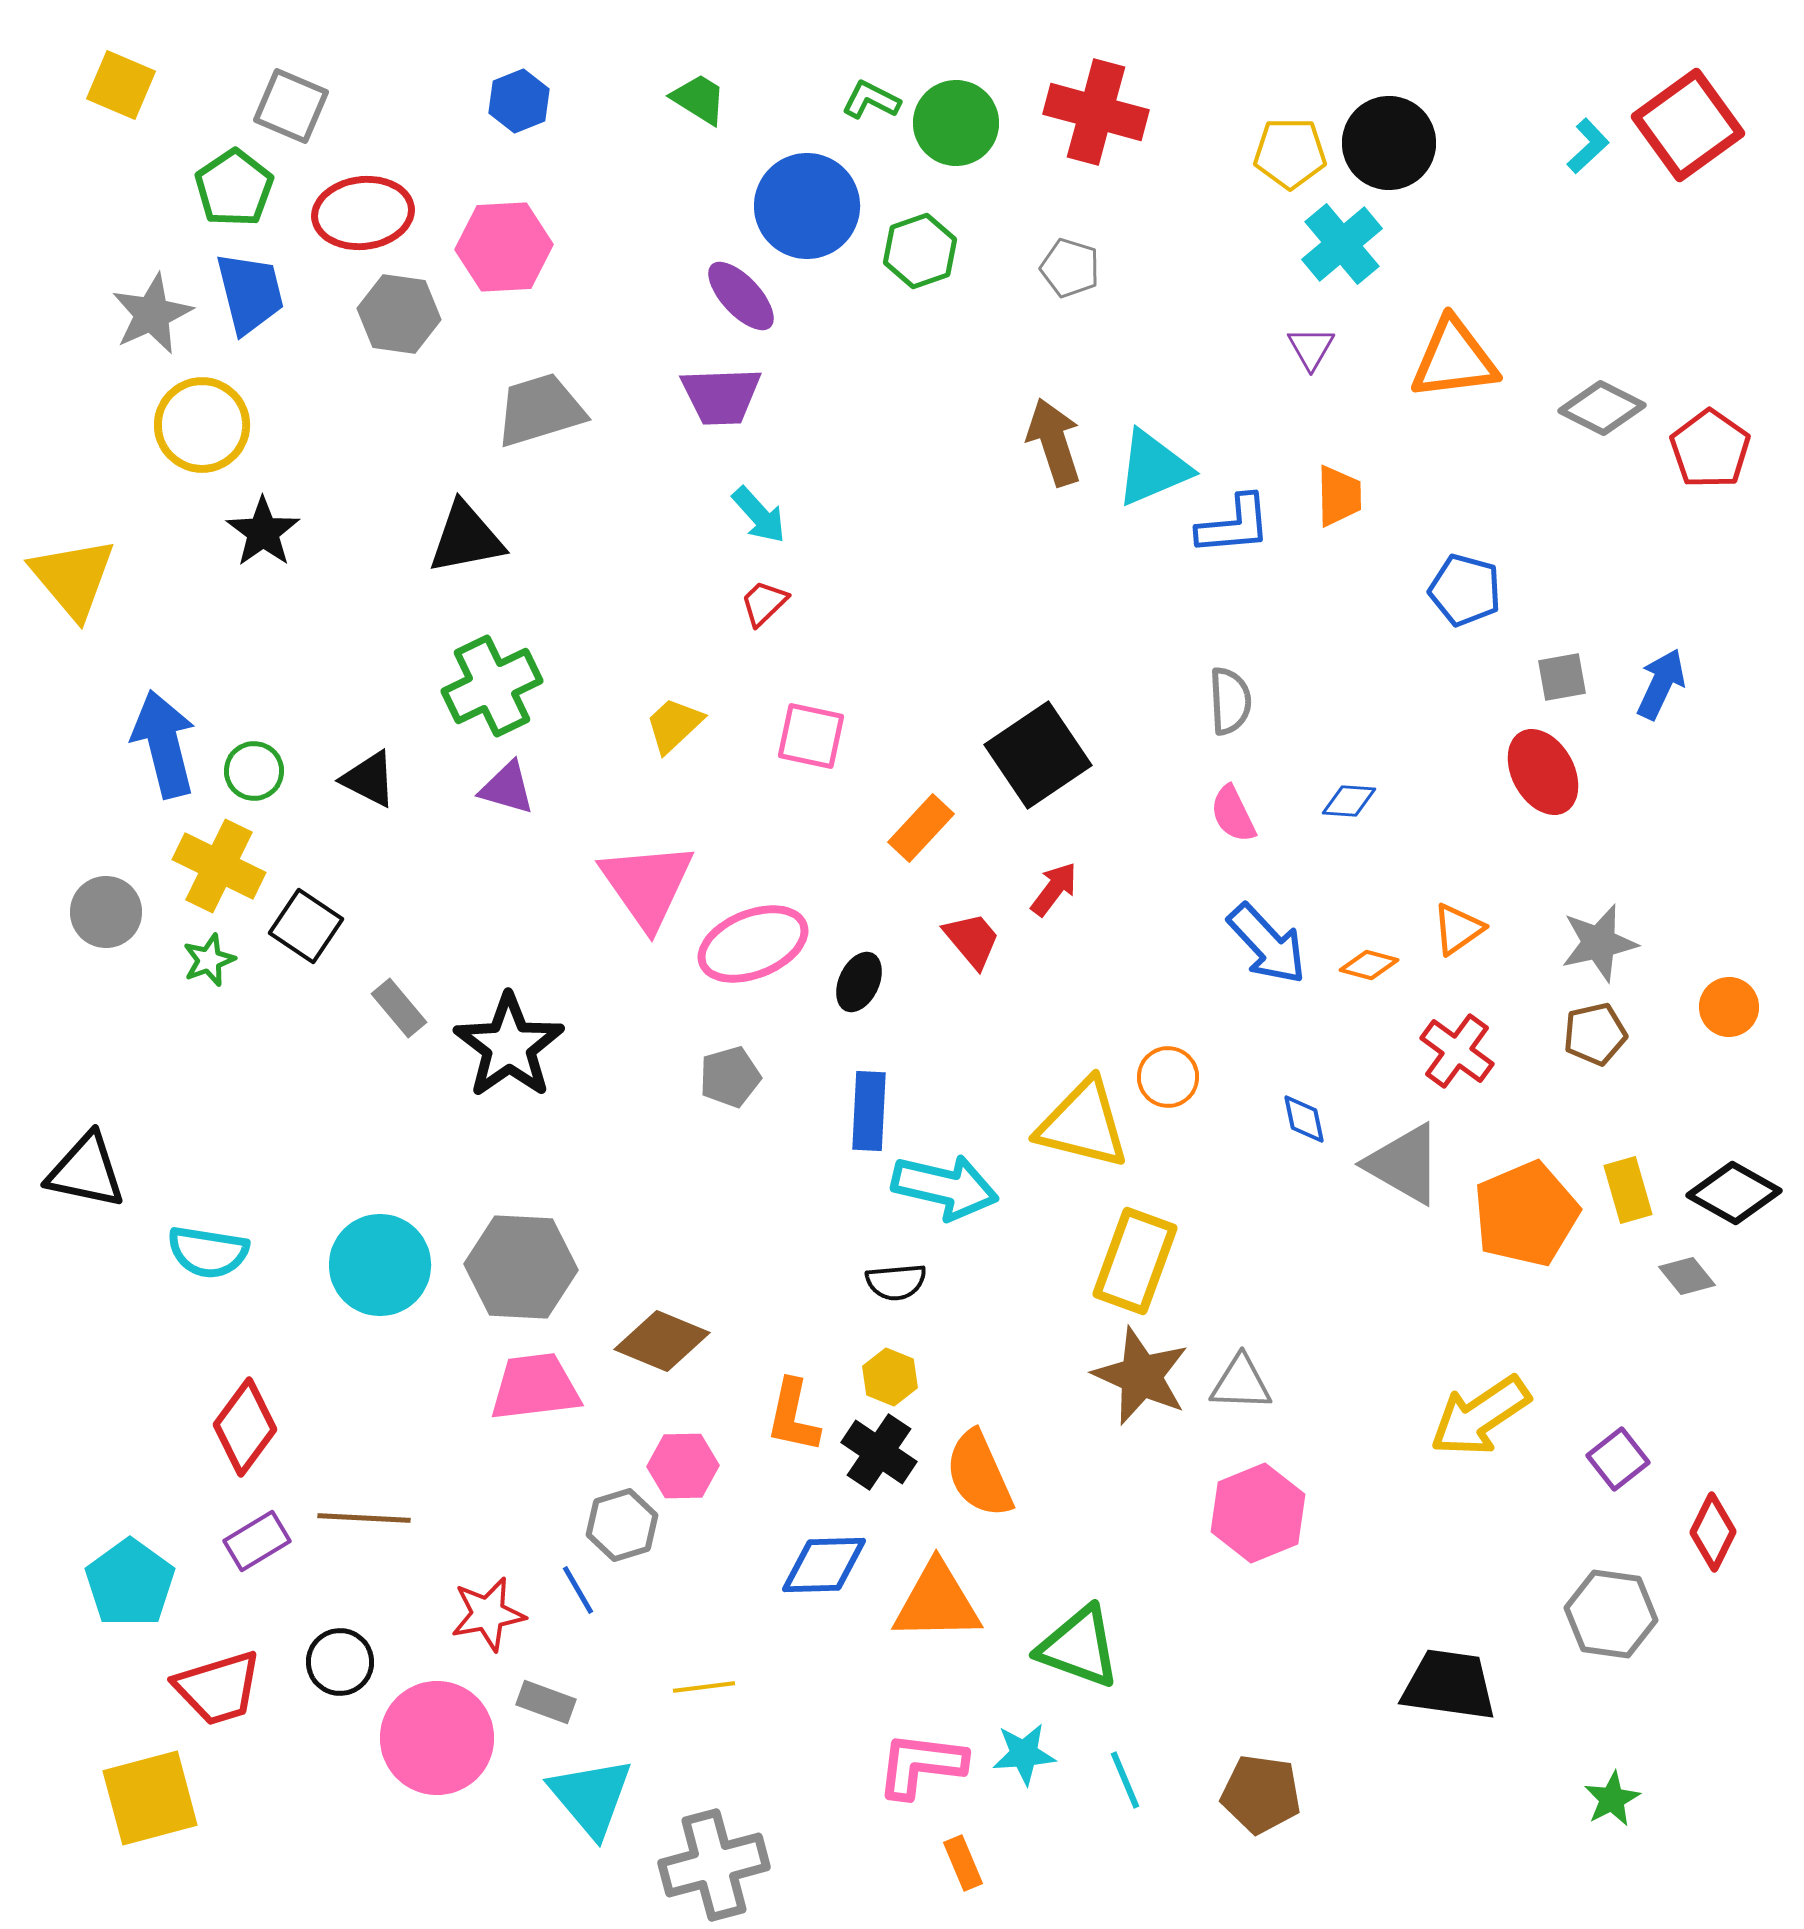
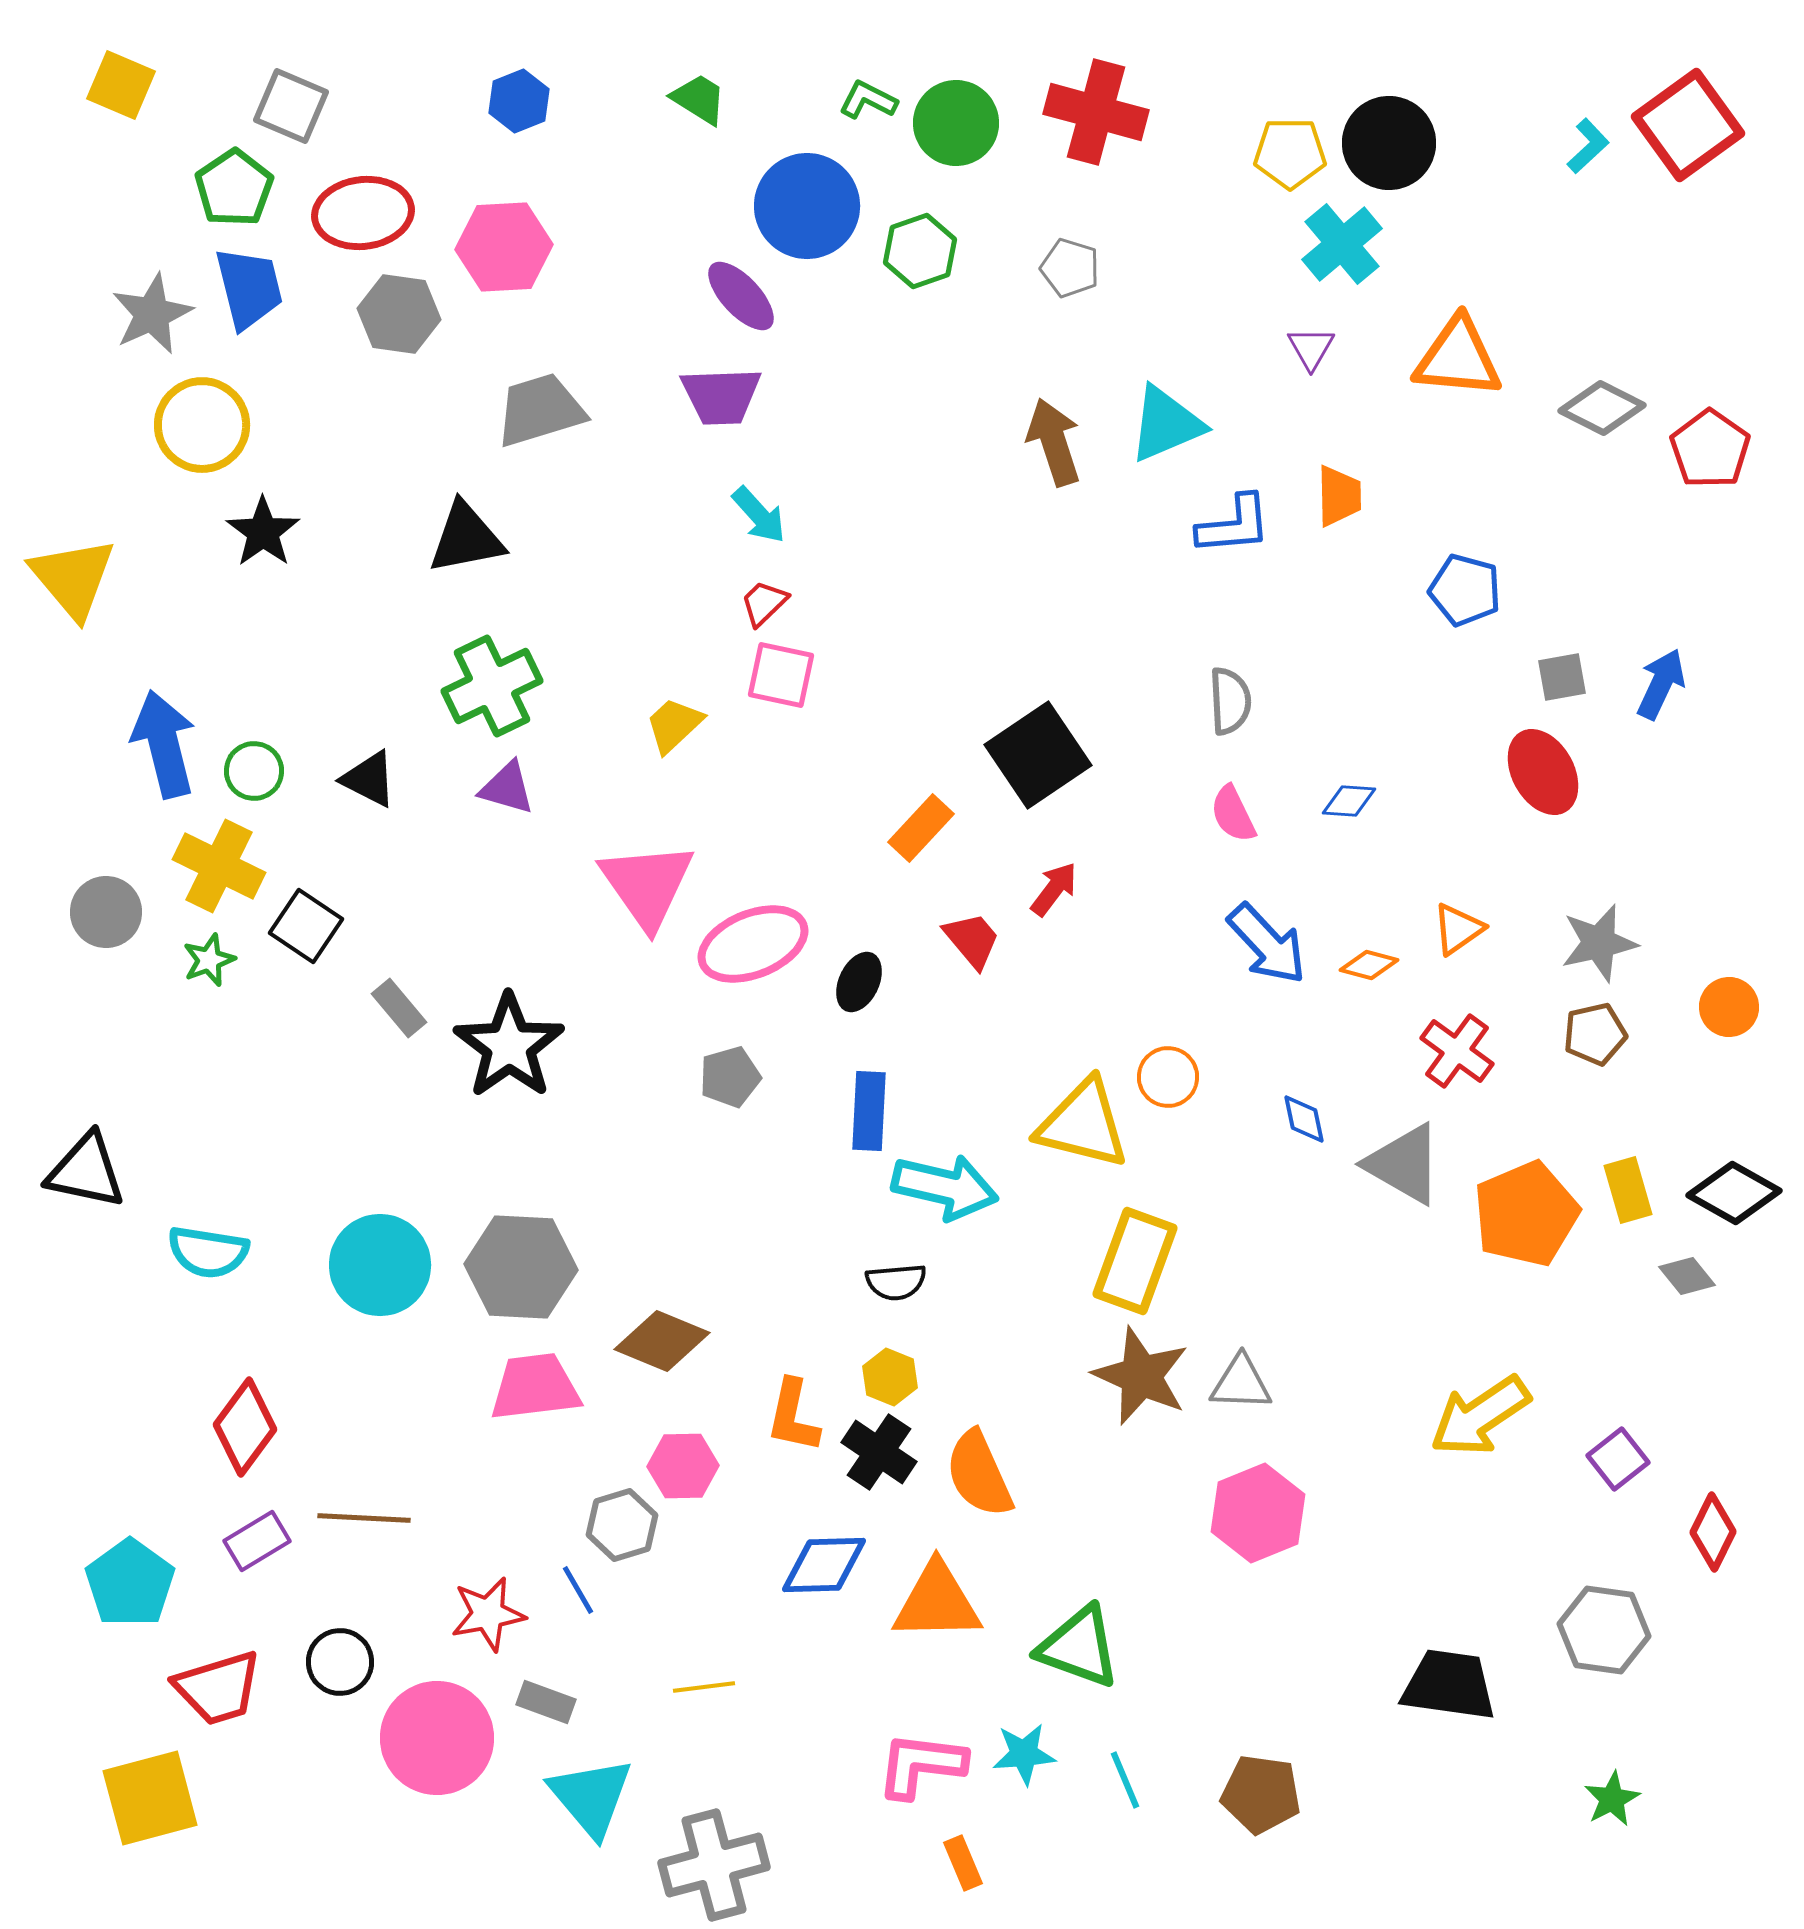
green L-shape at (871, 100): moved 3 px left
blue trapezoid at (250, 293): moved 1 px left, 5 px up
orange triangle at (1454, 359): moved 4 px right, 1 px up; rotated 12 degrees clockwise
cyan triangle at (1153, 468): moved 13 px right, 44 px up
pink square at (811, 736): moved 30 px left, 61 px up
gray hexagon at (1611, 1614): moved 7 px left, 16 px down
